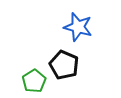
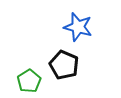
green pentagon: moved 5 px left
